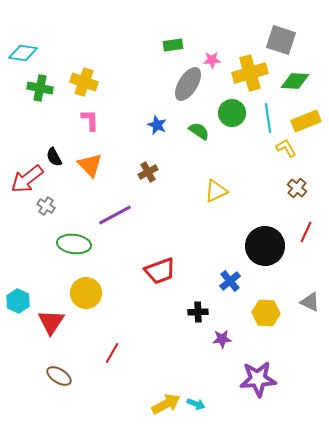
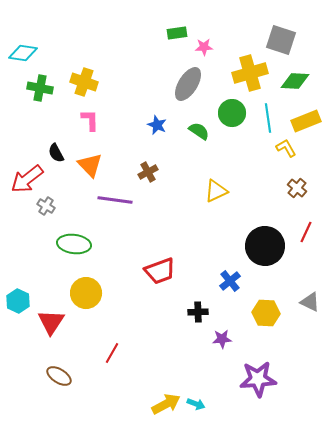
green rectangle at (173, 45): moved 4 px right, 12 px up
pink star at (212, 60): moved 8 px left, 13 px up
black semicircle at (54, 157): moved 2 px right, 4 px up
purple line at (115, 215): moved 15 px up; rotated 36 degrees clockwise
